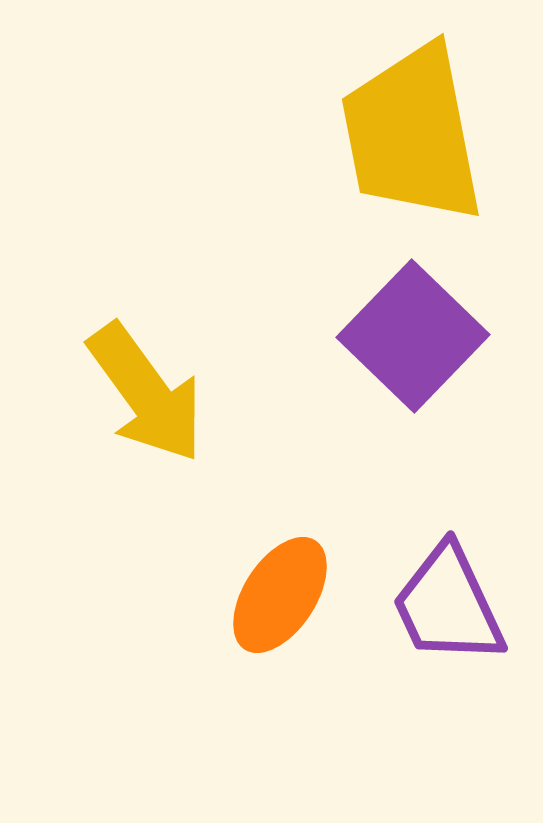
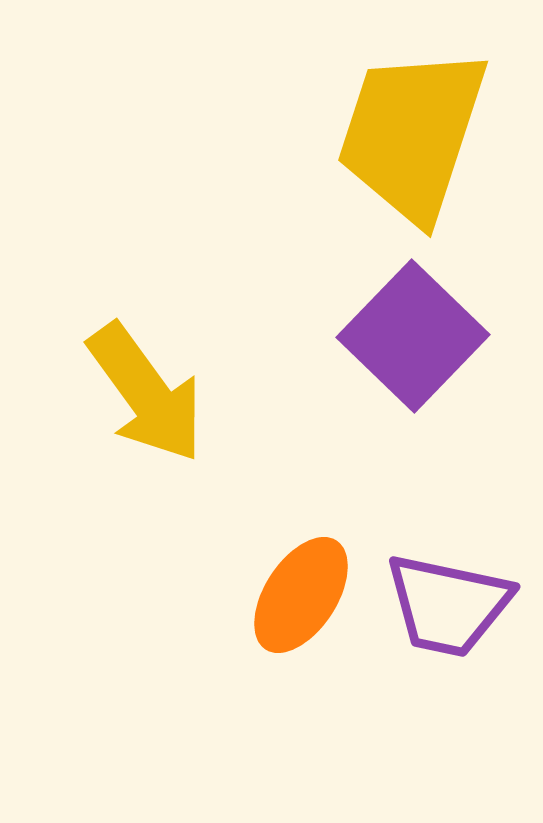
yellow trapezoid: rotated 29 degrees clockwise
orange ellipse: moved 21 px right
purple trapezoid: rotated 53 degrees counterclockwise
